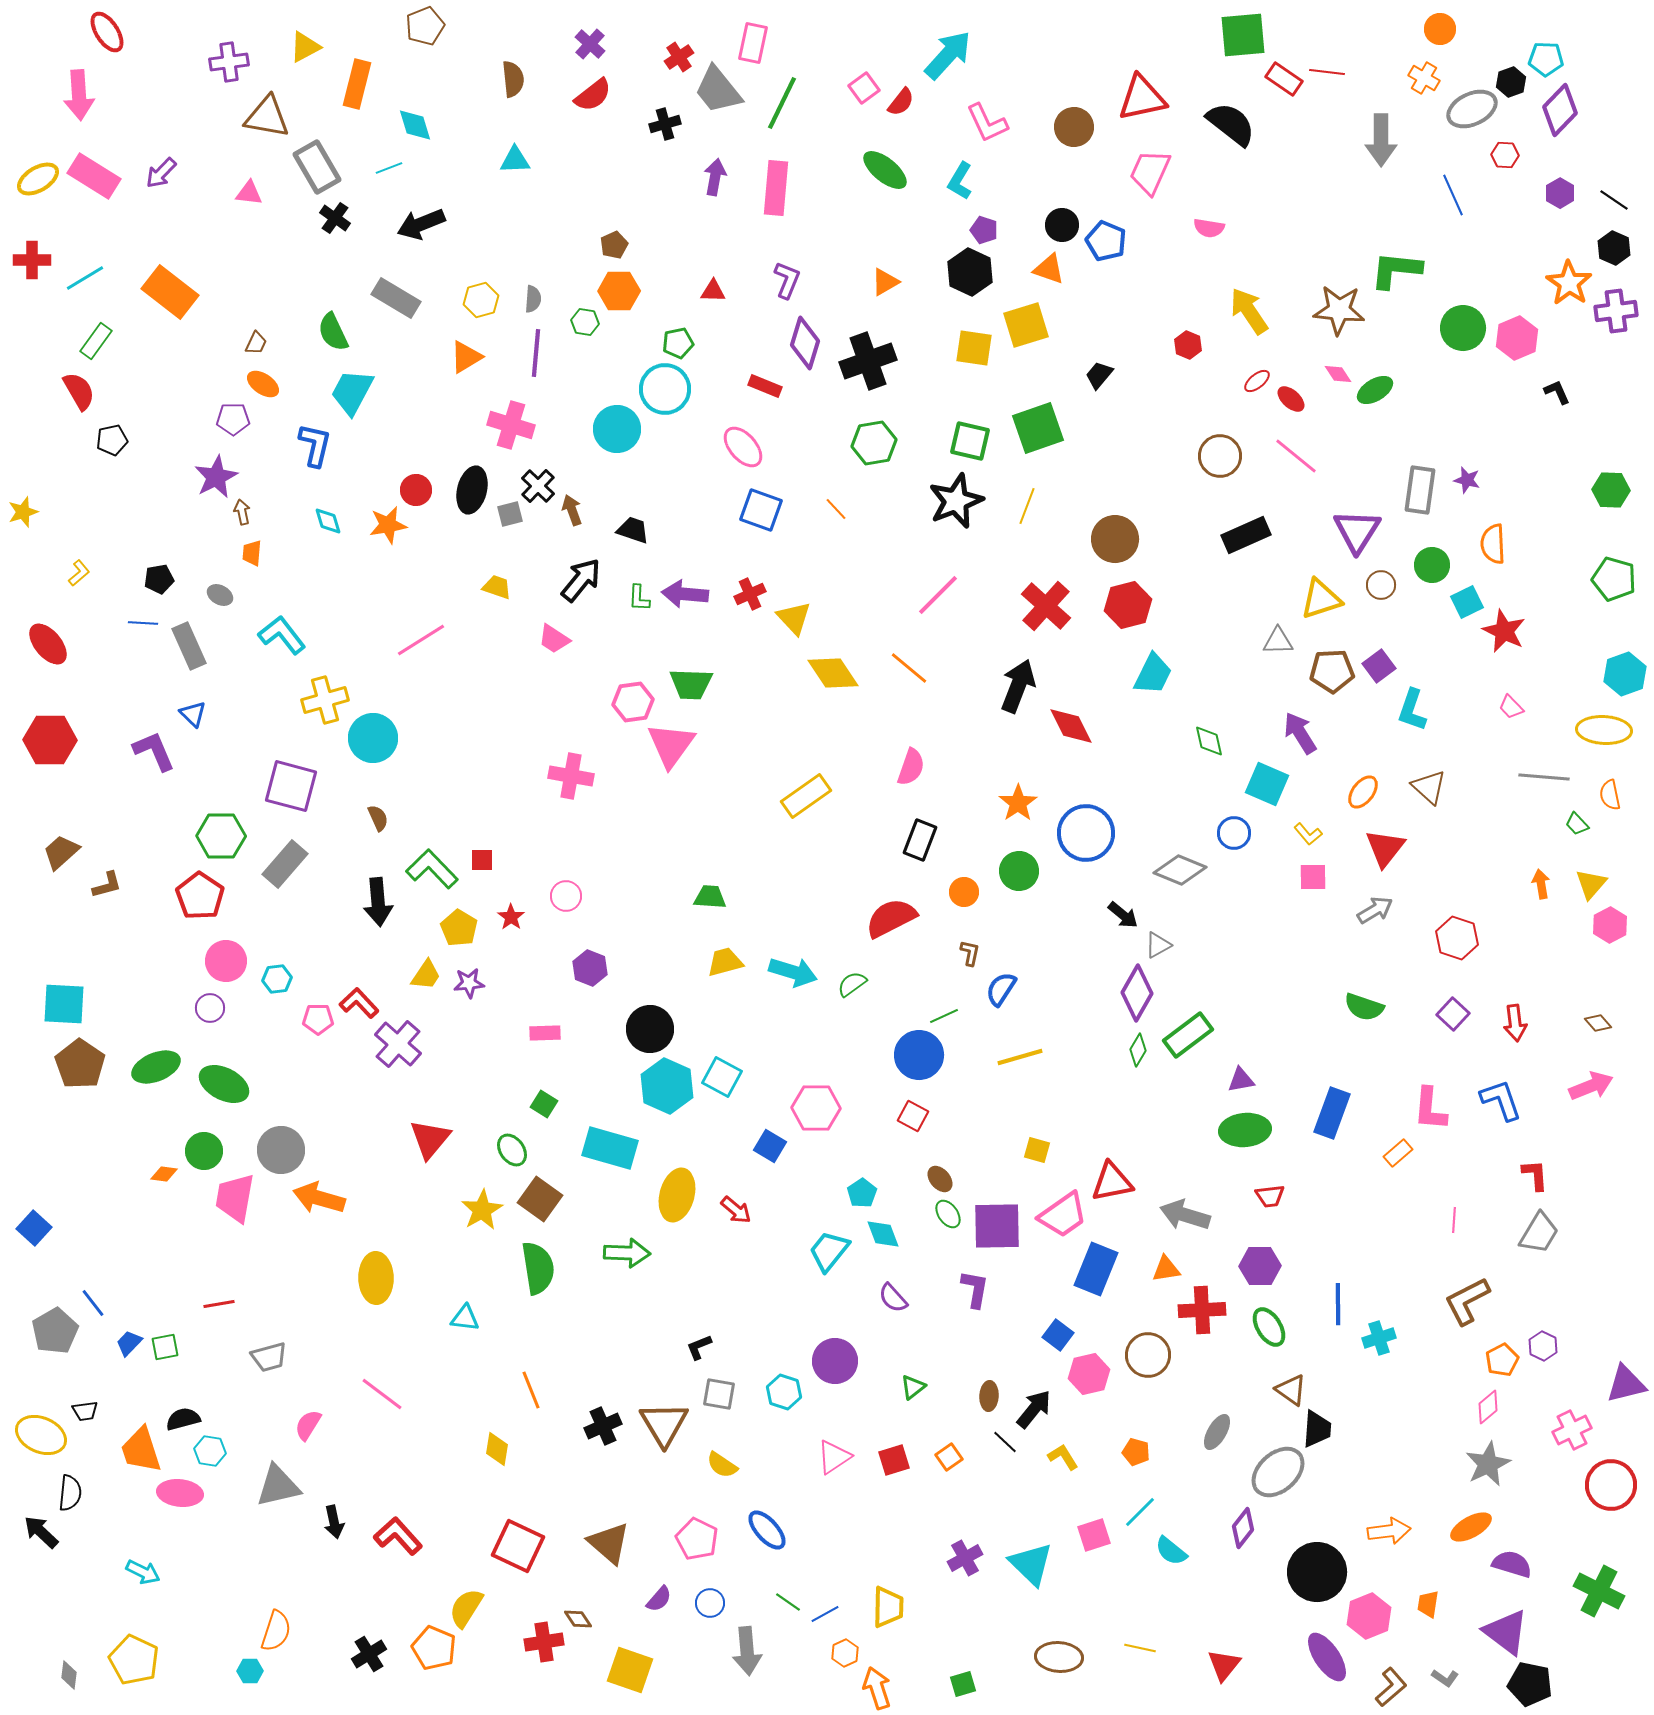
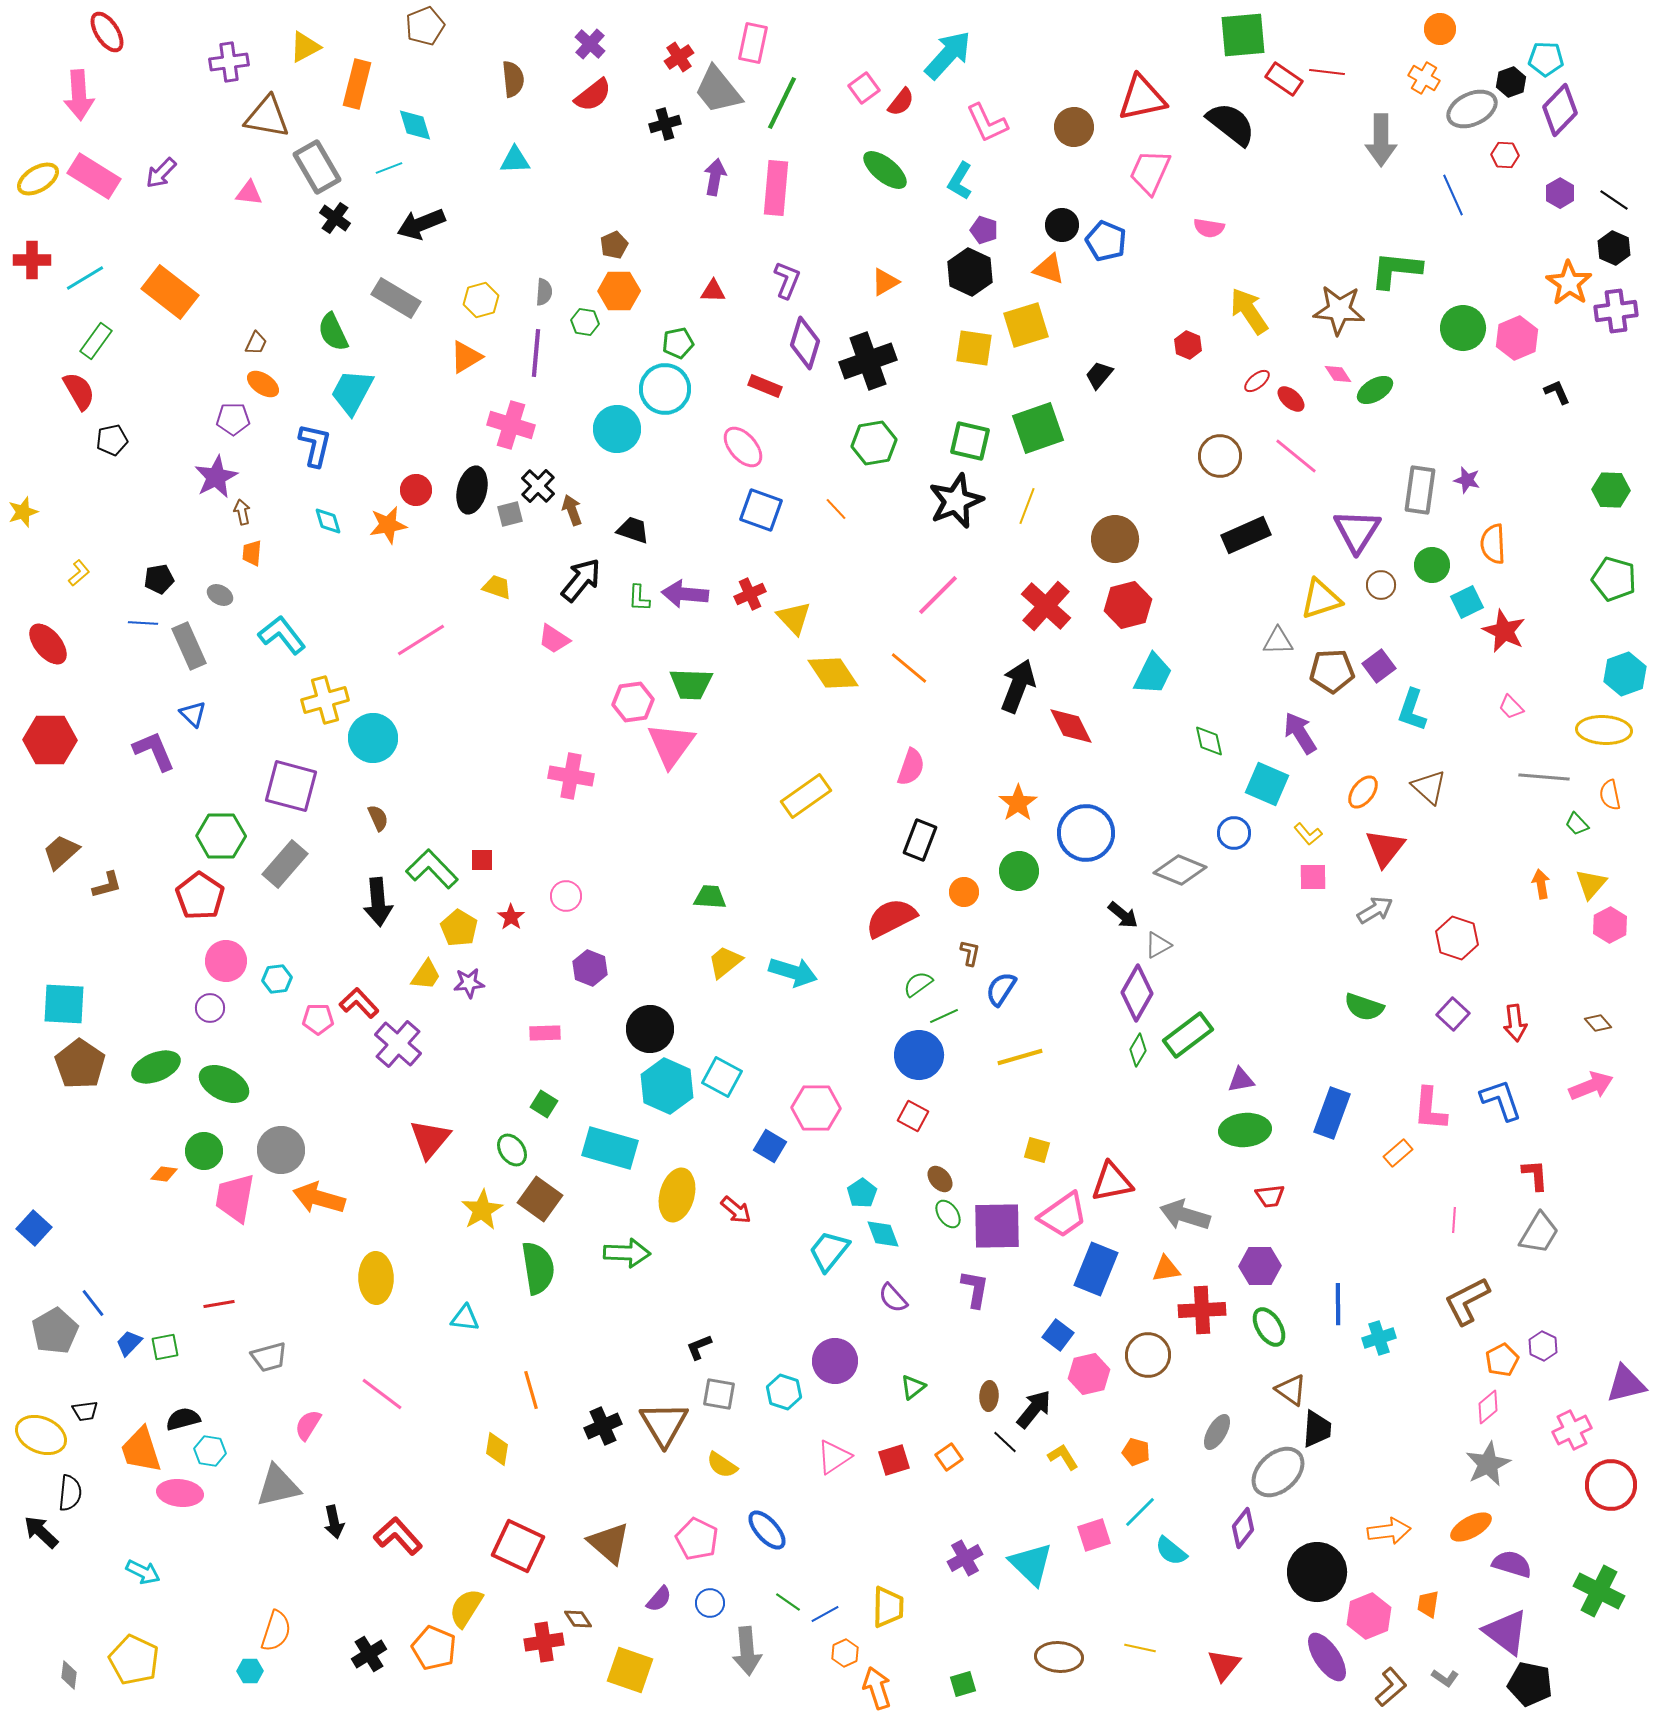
gray semicircle at (533, 299): moved 11 px right, 7 px up
yellow trapezoid at (725, 962): rotated 24 degrees counterclockwise
green semicircle at (852, 984): moved 66 px right
orange line at (531, 1390): rotated 6 degrees clockwise
